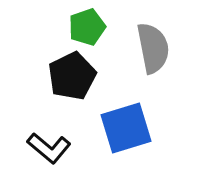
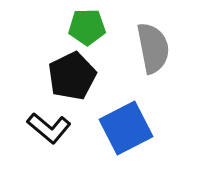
green pentagon: rotated 18 degrees clockwise
blue square: rotated 10 degrees counterclockwise
black L-shape: moved 20 px up
